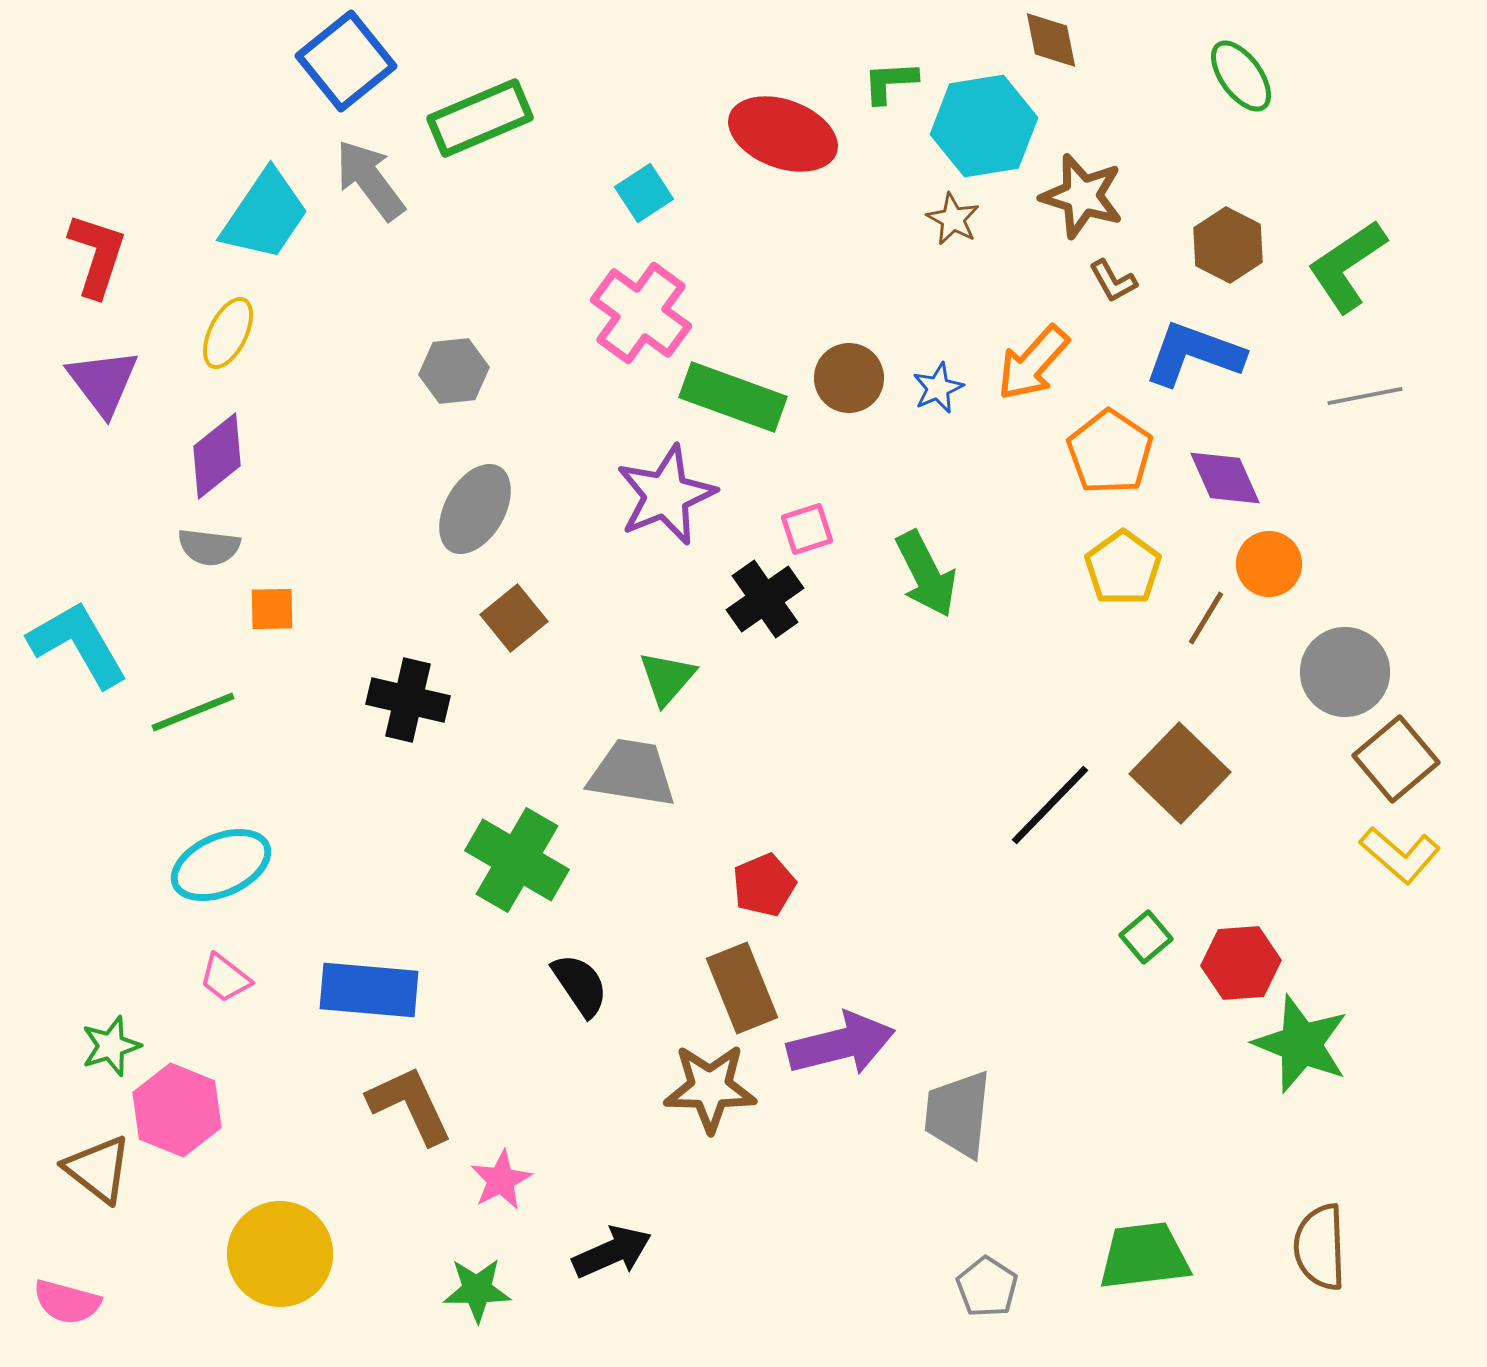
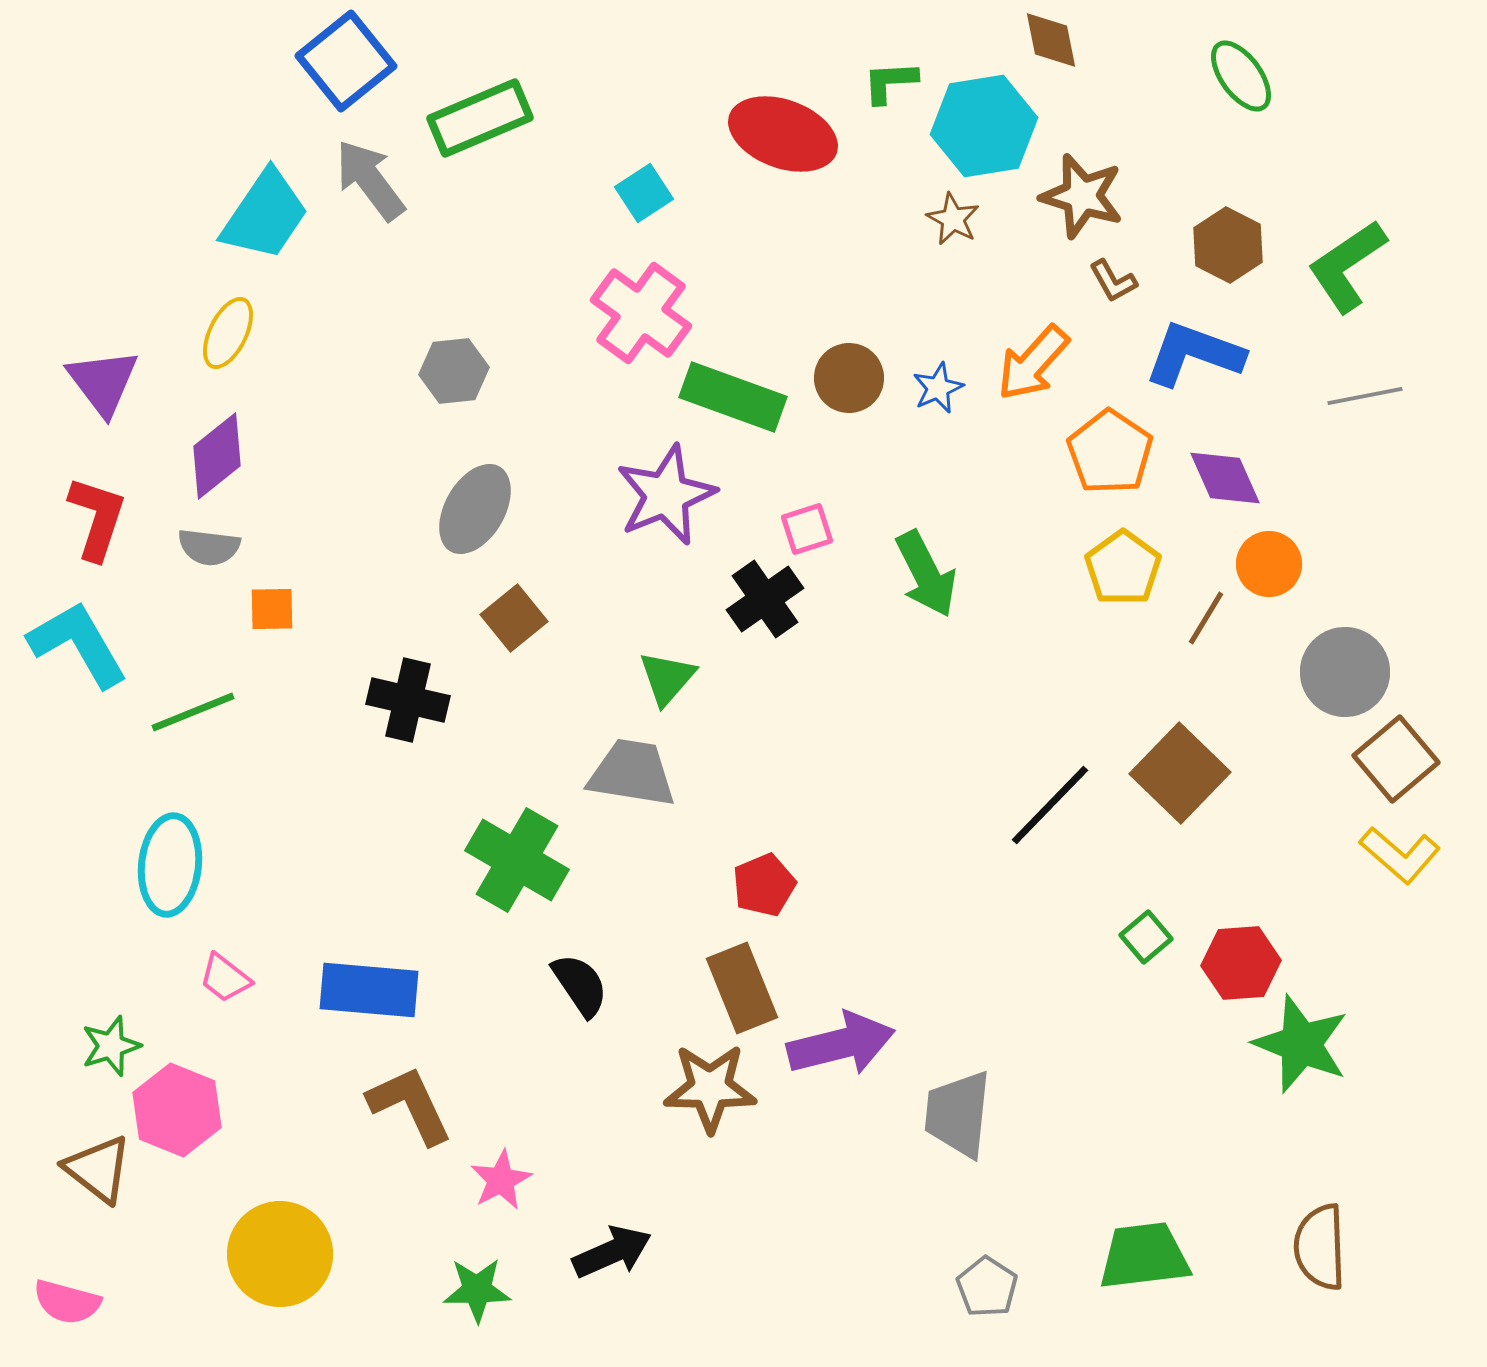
red L-shape at (97, 255): moved 263 px down
cyan ellipse at (221, 865): moved 51 px left; rotated 60 degrees counterclockwise
